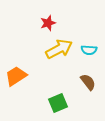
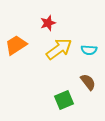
yellow arrow: rotated 8 degrees counterclockwise
orange trapezoid: moved 31 px up
green square: moved 6 px right, 3 px up
